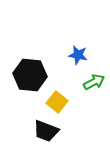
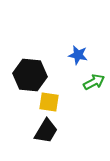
yellow square: moved 8 px left; rotated 30 degrees counterclockwise
black trapezoid: rotated 80 degrees counterclockwise
